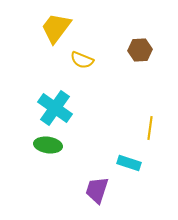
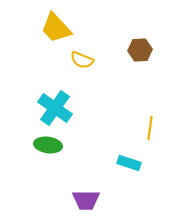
yellow trapezoid: rotated 80 degrees counterclockwise
purple trapezoid: moved 11 px left, 10 px down; rotated 108 degrees counterclockwise
